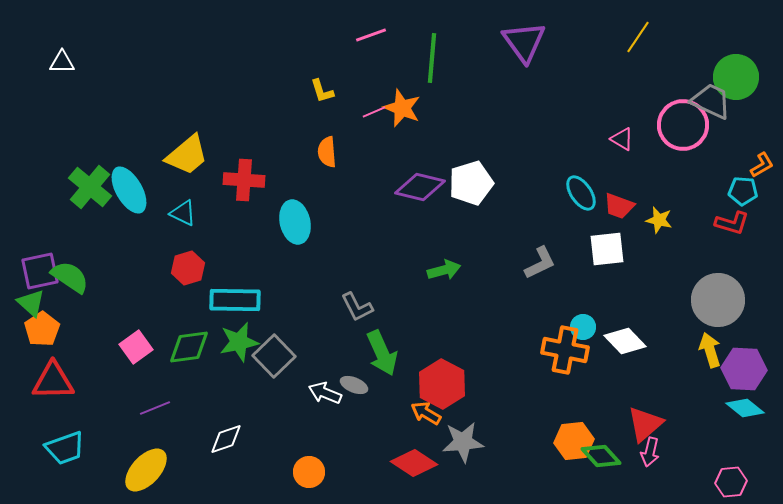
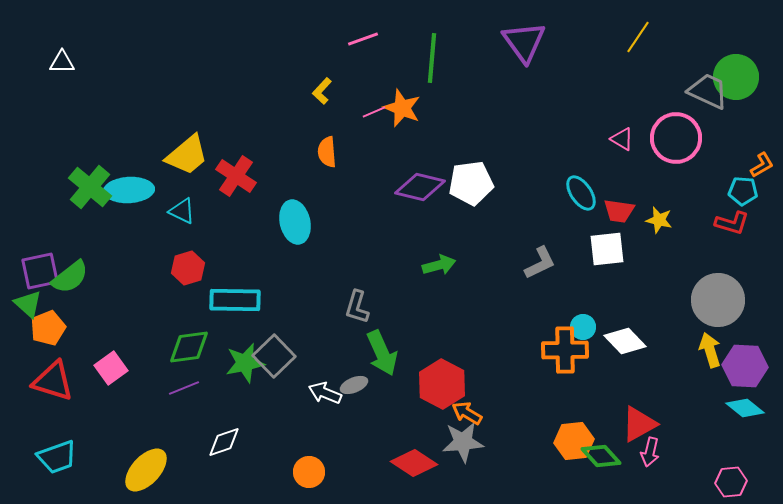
pink line at (371, 35): moved 8 px left, 4 px down
yellow L-shape at (322, 91): rotated 60 degrees clockwise
gray trapezoid at (711, 101): moved 3 px left, 10 px up
pink circle at (683, 125): moved 7 px left, 13 px down
red cross at (244, 180): moved 8 px left, 4 px up; rotated 30 degrees clockwise
white pentagon at (471, 183): rotated 9 degrees clockwise
cyan ellipse at (129, 190): rotated 63 degrees counterclockwise
red trapezoid at (619, 206): moved 5 px down; rotated 12 degrees counterclockwise
cyan triangle at (183, 213): moved 1 px left, 2 px up
green arrow at (444, 270): moved 5 px left, 5 px up
green semicircle at (70, 277): rotated 108 degrees clockwise
green triangle at (31, 303): moved 3 px left, 1 px down
gray L-shape at (357, 307): rotated 44 degrees clockwise
orange pentagon at (42, 329): moved 6 px right, 1 px up; rotated 12 degrees clockwise
green star at (239, 342): moved 6 px right, 21 px down
pink square at (136, 347): moved 25 px left, 21 px down
orange cross at (565, 350): rotated 12 degrees counterclockwise
purple hexagon at (744, 369): moved 1 px right, 3 px up
red triangle at (53, 381): rotated 18 degrees clockwise
gray ellipse at (354, 385): rotated 44 degrees counterclockwise
purple line at (155, 408): moved 29 px right, 20 px up
orange arrow at (426, 413): moved 41 px right
red triangle at (645, 424): moved 6 px left; rotated 12 degrees clockwise
white diamond at (226, 439): moved 2 px left, 3 px down
cyan trapezoid at (65, 448): moved 8 px left, 9 px down
